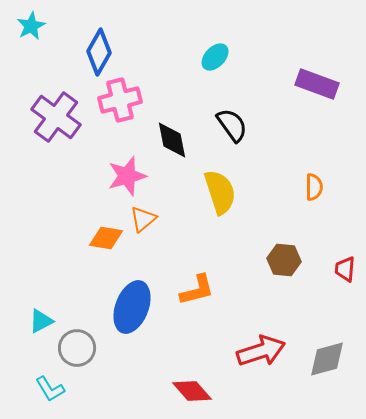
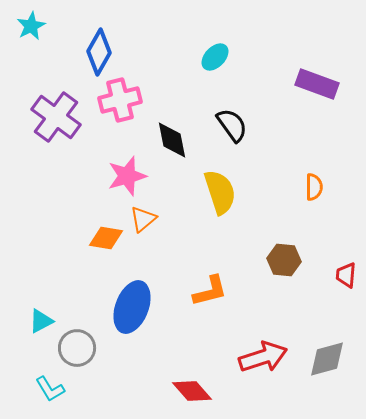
red trapezoid: moved 1 px right, 6 px down
orange L-shape: moved 13 px right, 1 px down
red arrow: moved 2 px right, 6 px down
